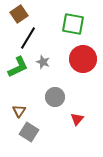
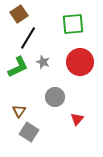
green square: rotated 15 degrees counterclockwise
red circle: moved 3 px left, 3 px down
